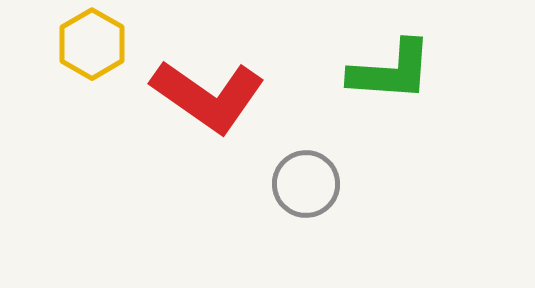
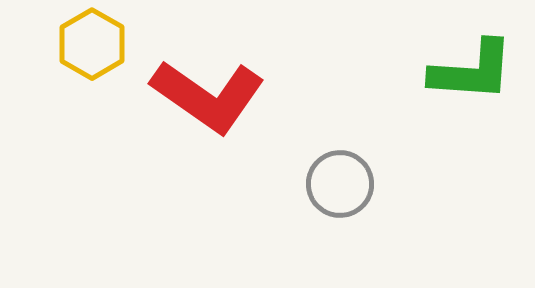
green L-shape: moved 81 px right
gray circle: moved 34 px right
